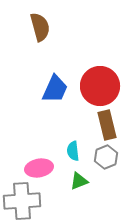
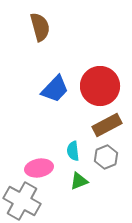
blue trapezoid: rotated 20 degrees clockwise
brown rectangle: rotated 76 degrees clockwise
gray cross: rotated 33 degrees clockwise
